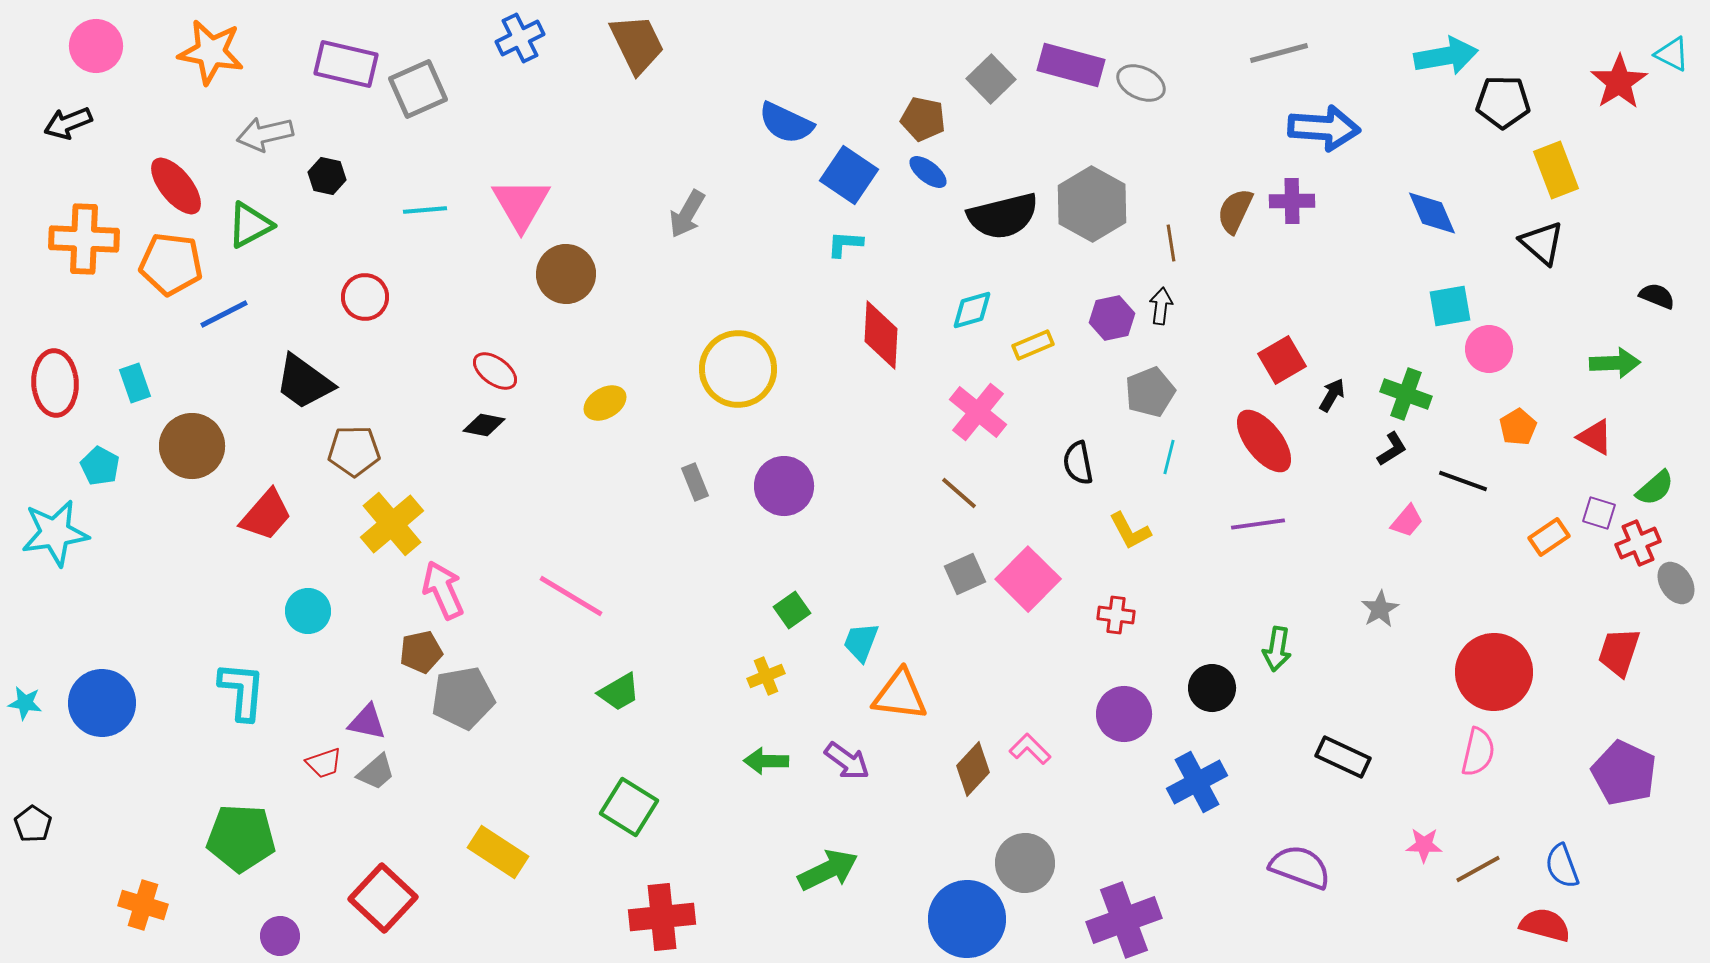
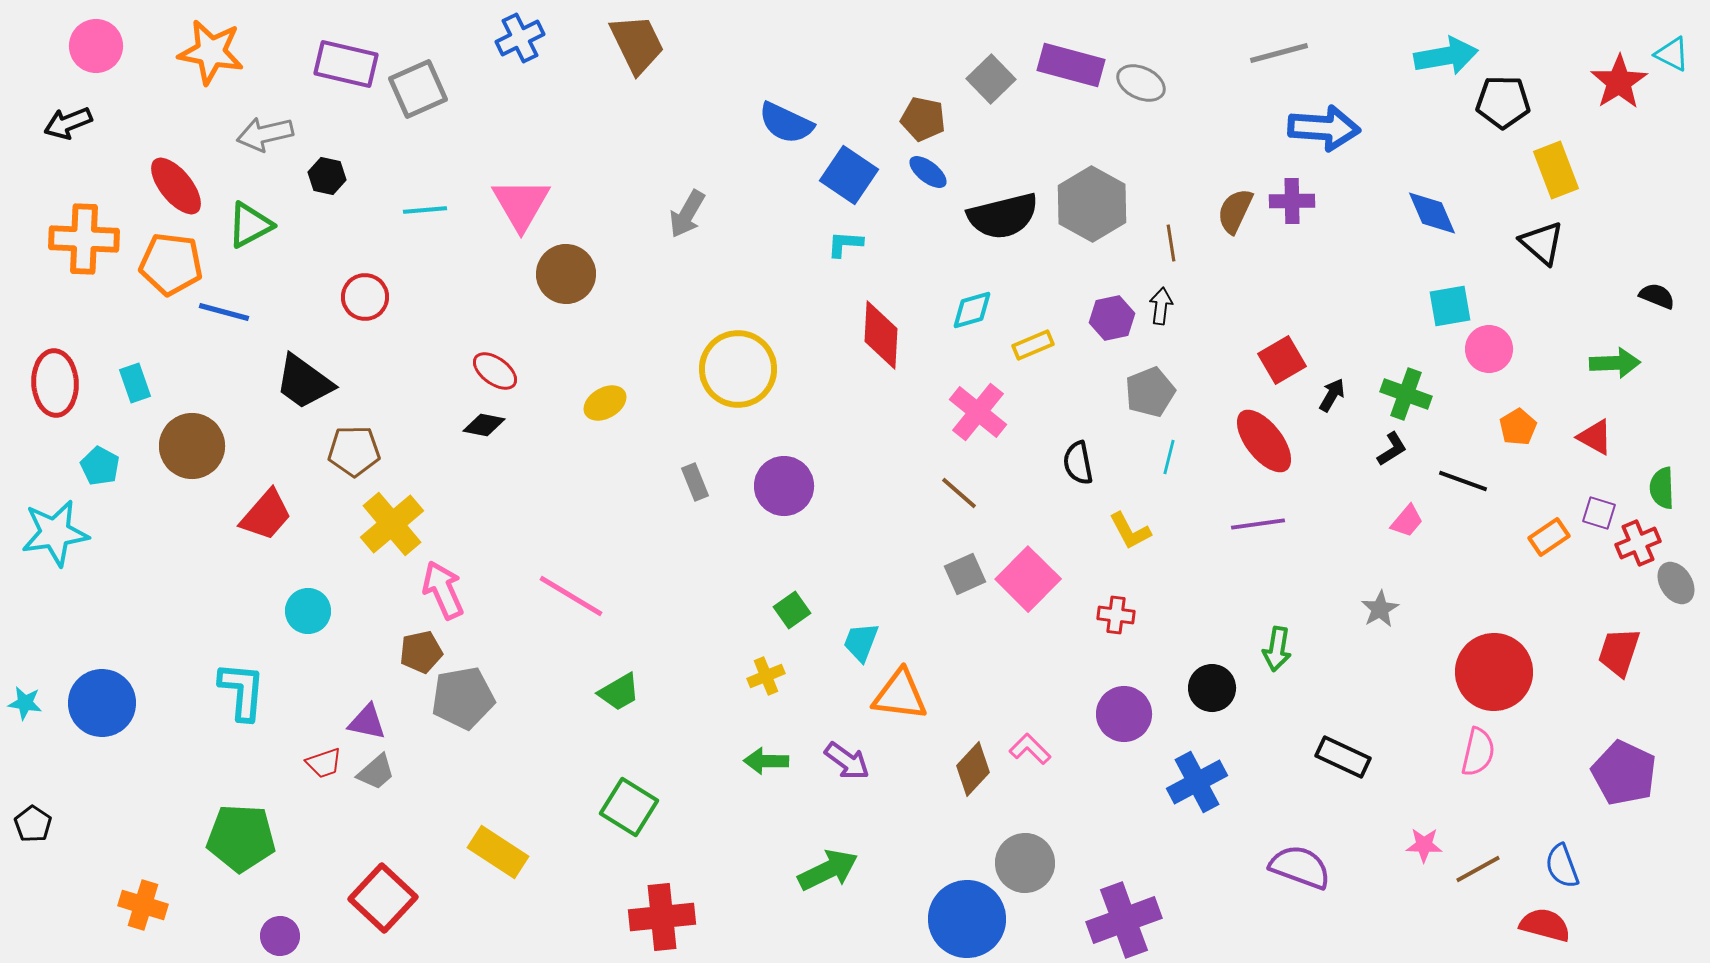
blue line at (224, 314): moved 2 px up; rotated 42 degrees clockwise
green semicircle at (1655, 488): moved 7 px right; rotated 129 degrees clockwise
